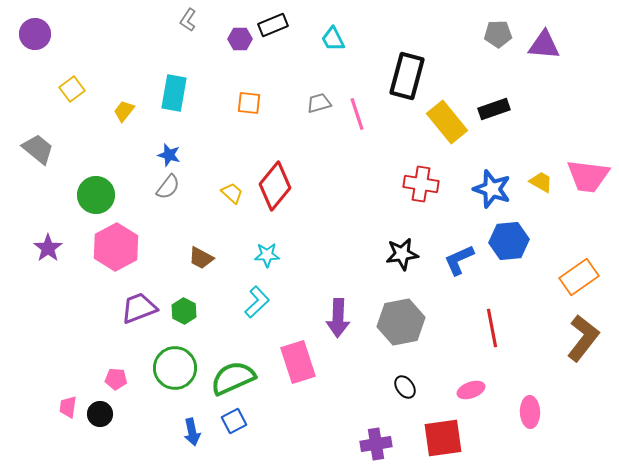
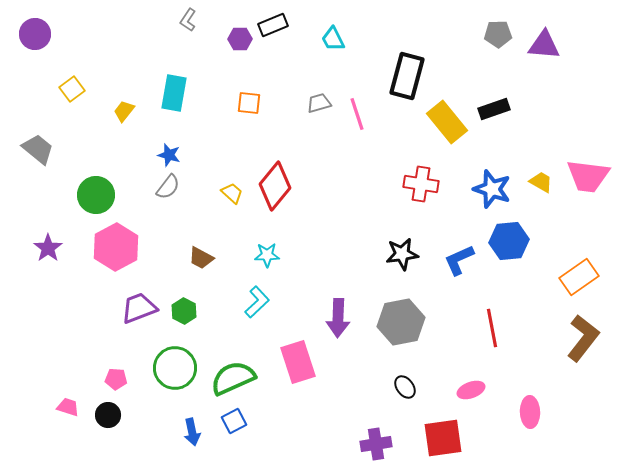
pink trapezoid at (68, 407): rotated 100 degrees clockwise
black circle at (100, 414): moved 8 px right, 1 px down
